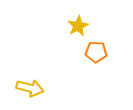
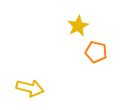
orange pentagon: rotated 10 degrees clockwise
